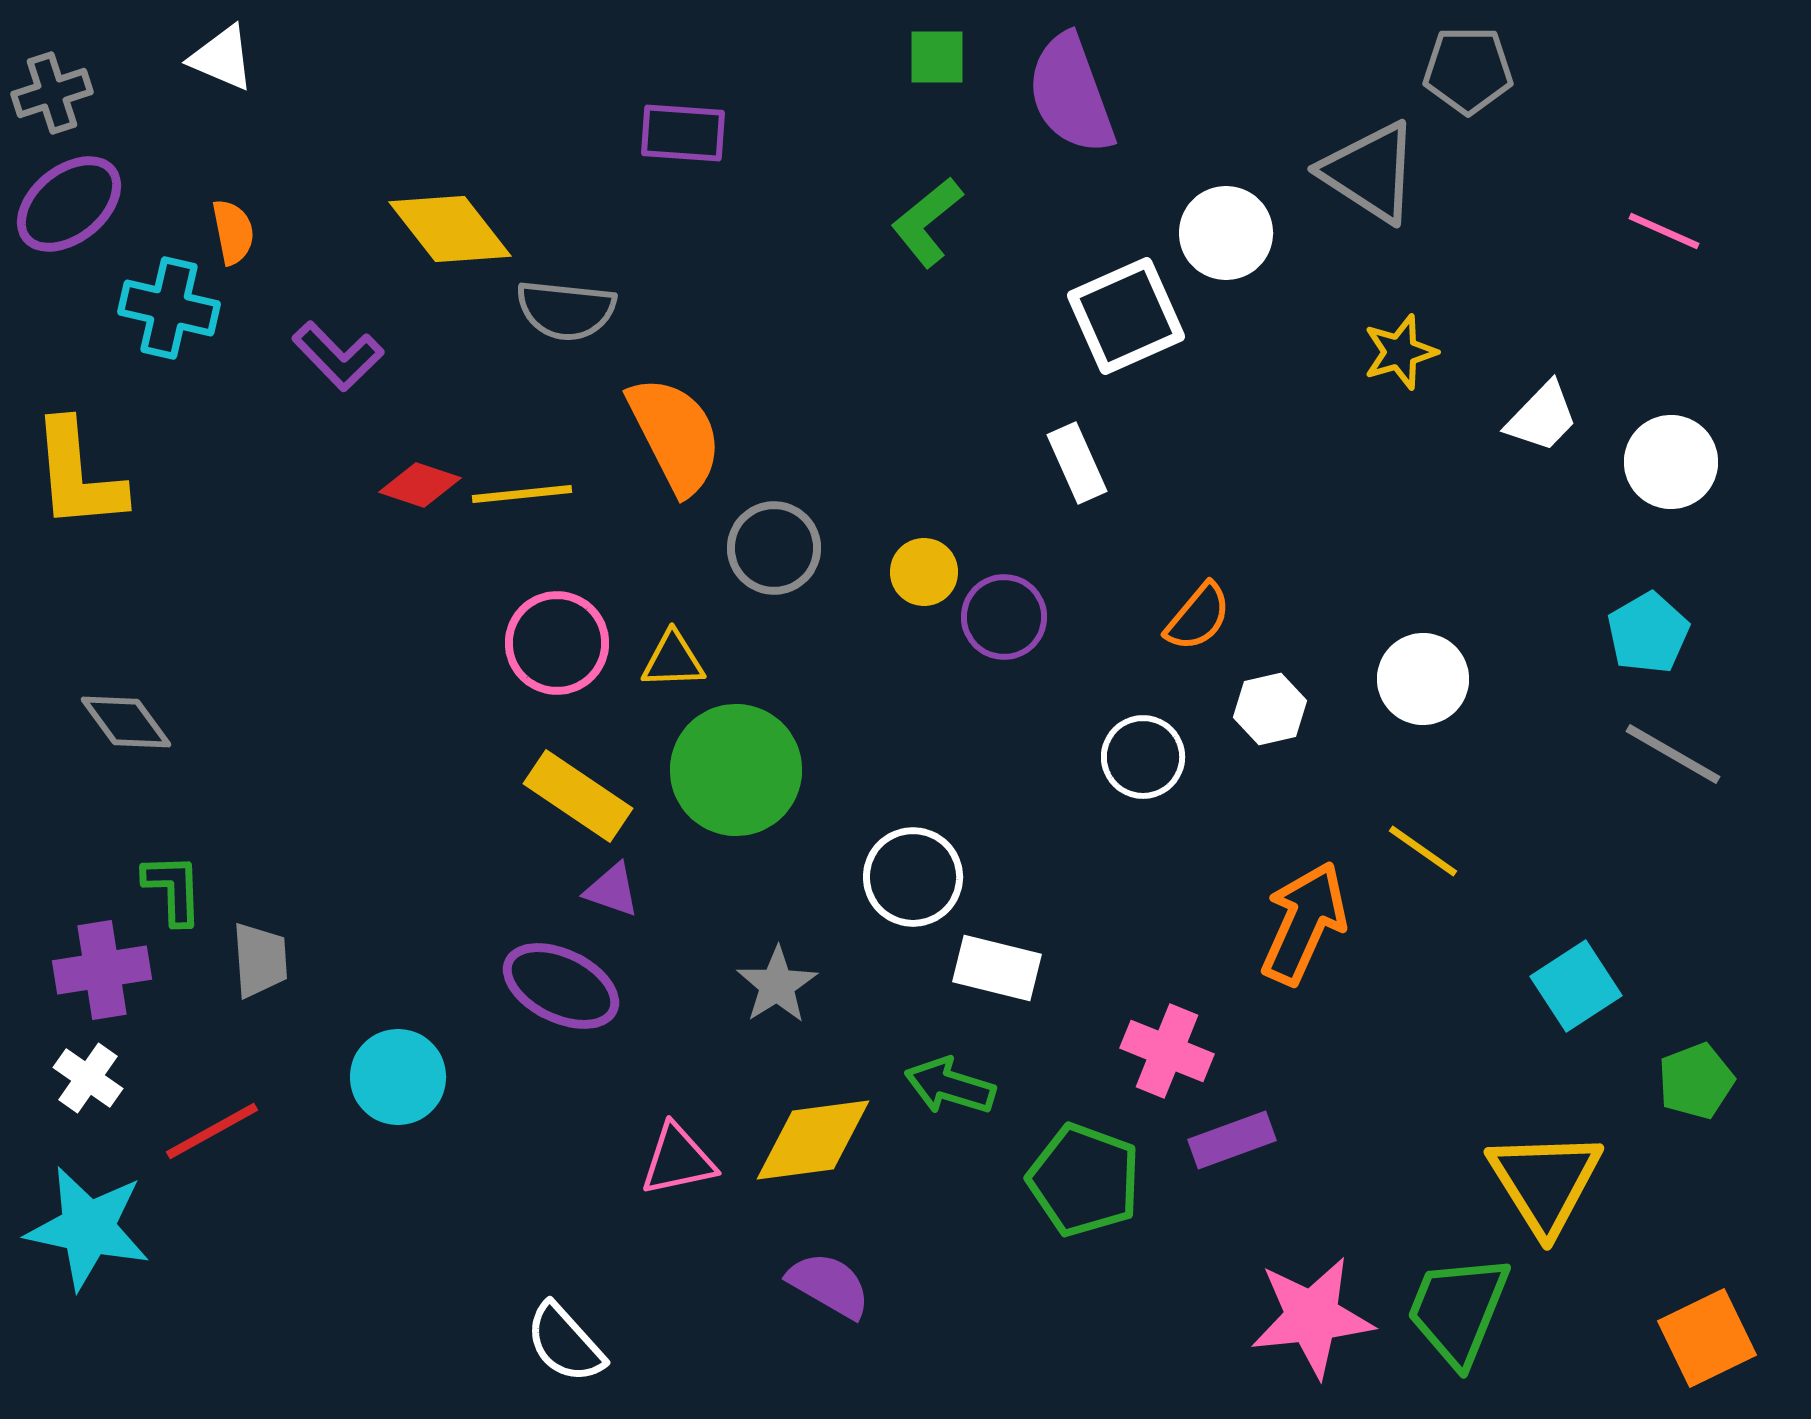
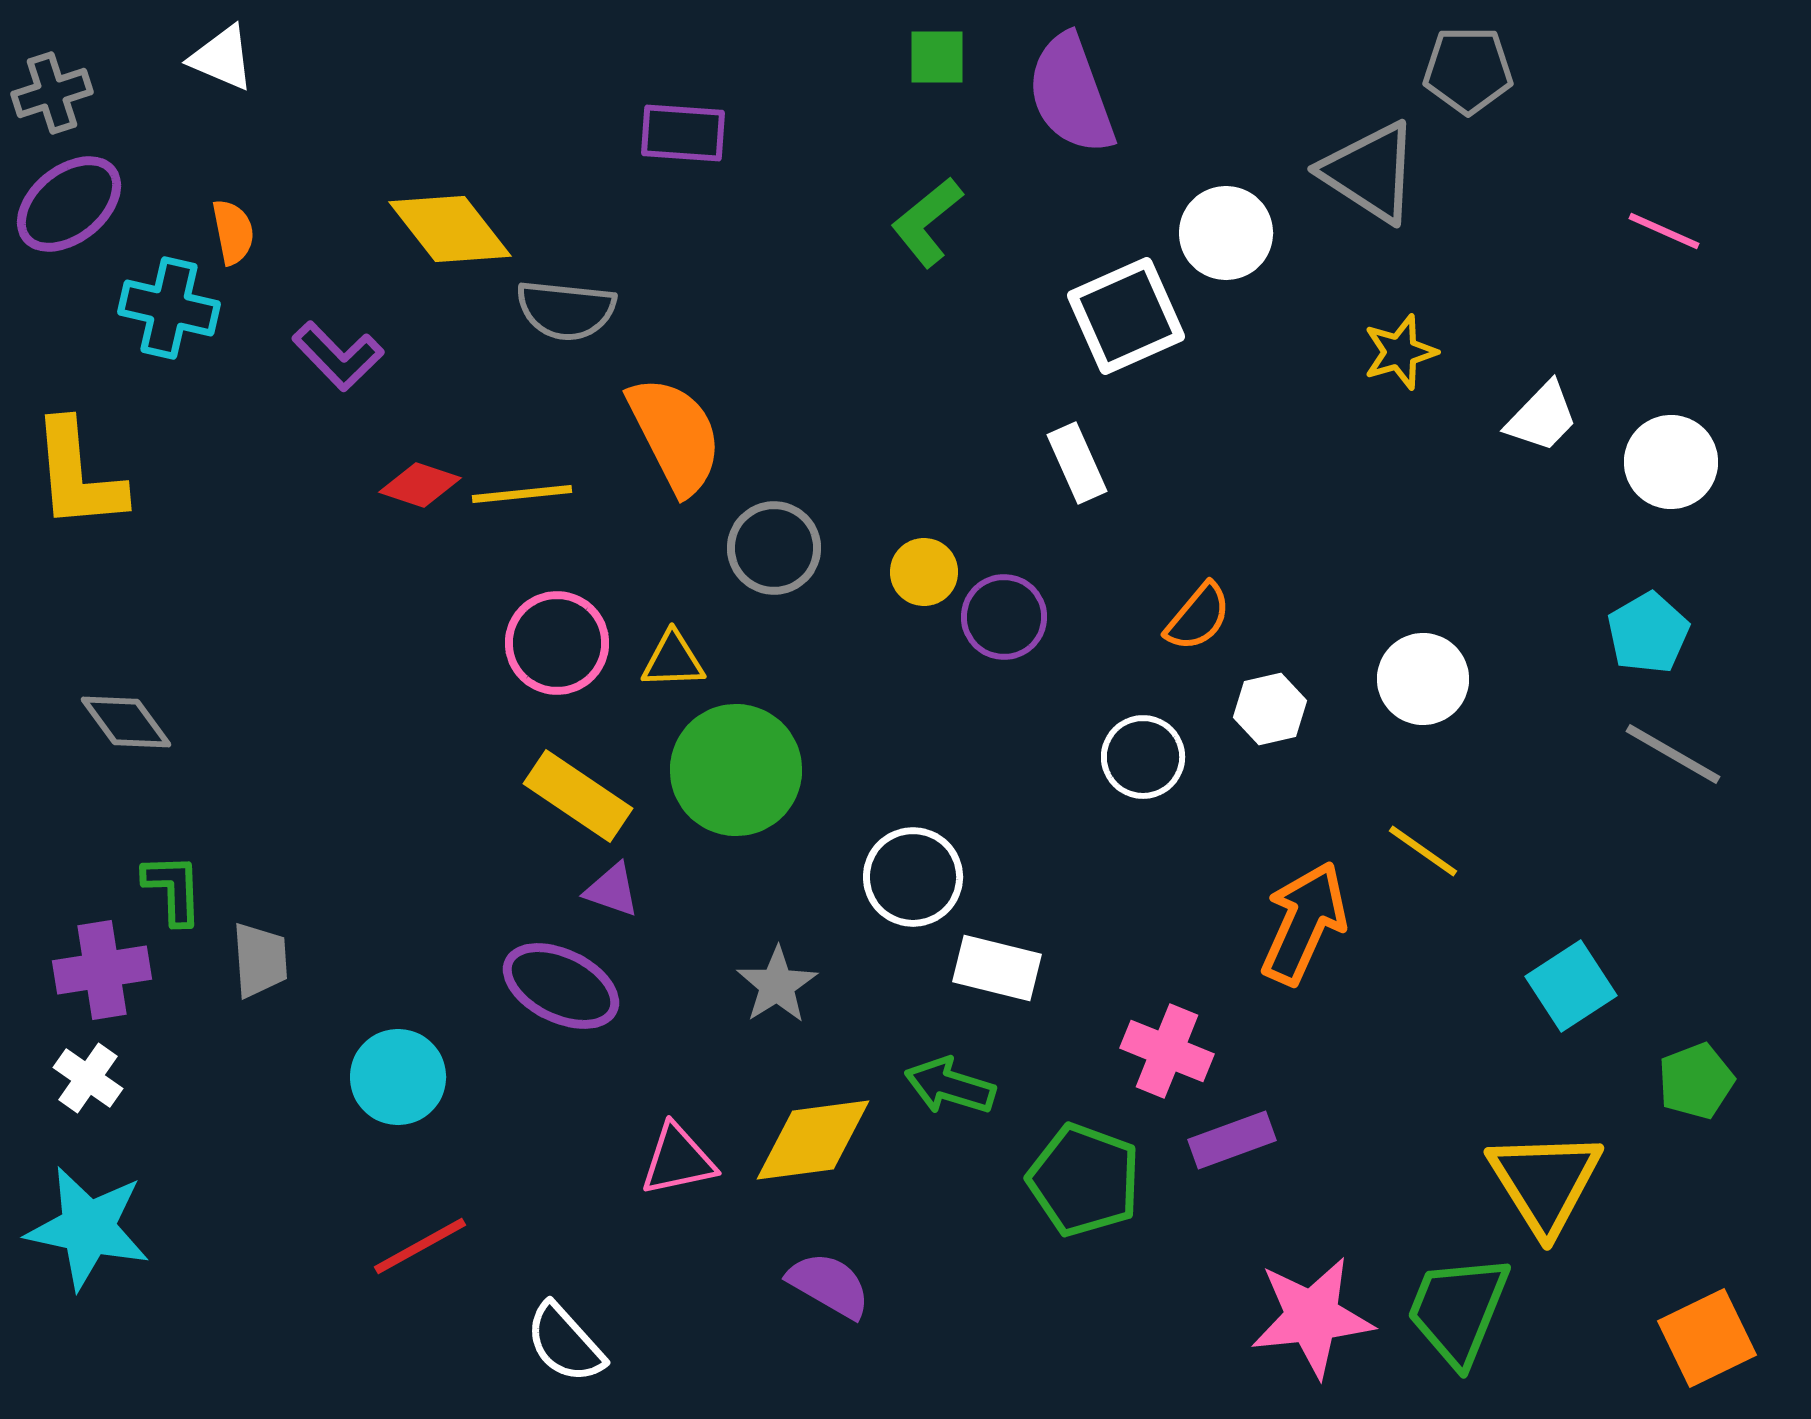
cyan square at (1576, 986): moved 5 px left
red line at (212, 1131): moved 208 px right, 115 px down
